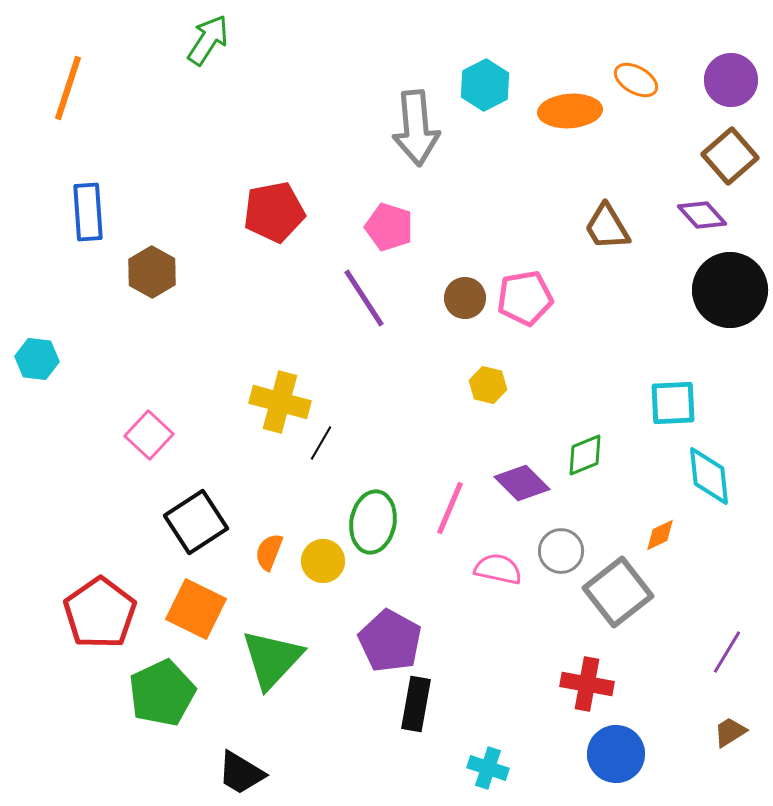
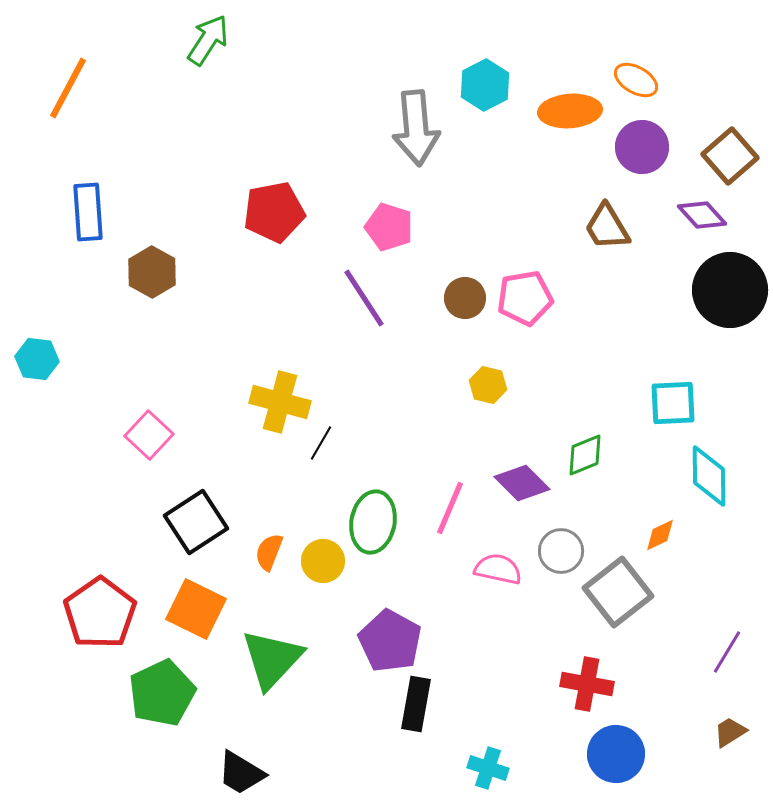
purple circle at (731, 80): moved 89 px left, 67 px down
orange line at (68, 88): rotated 10 degrees clockwise
cyan diamond at (709, 476): rotated 6 degrees clockwise
